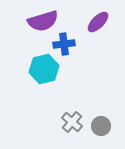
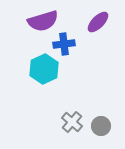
cyan hexagon: rotated 12 degrees counterclockwise
